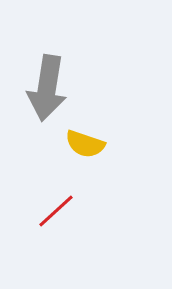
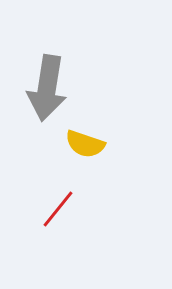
red line: moved 2 px right, 2 px up; rotated 9 degrees counterclockwise
